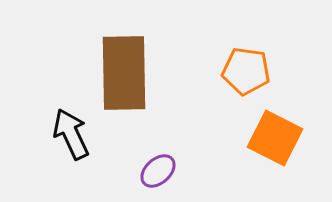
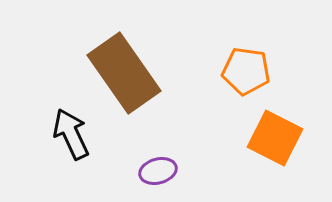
brown rectangle: rotated 34 degrees counterclockwise
purple ellipse: rotated 27 degrees clockwise
